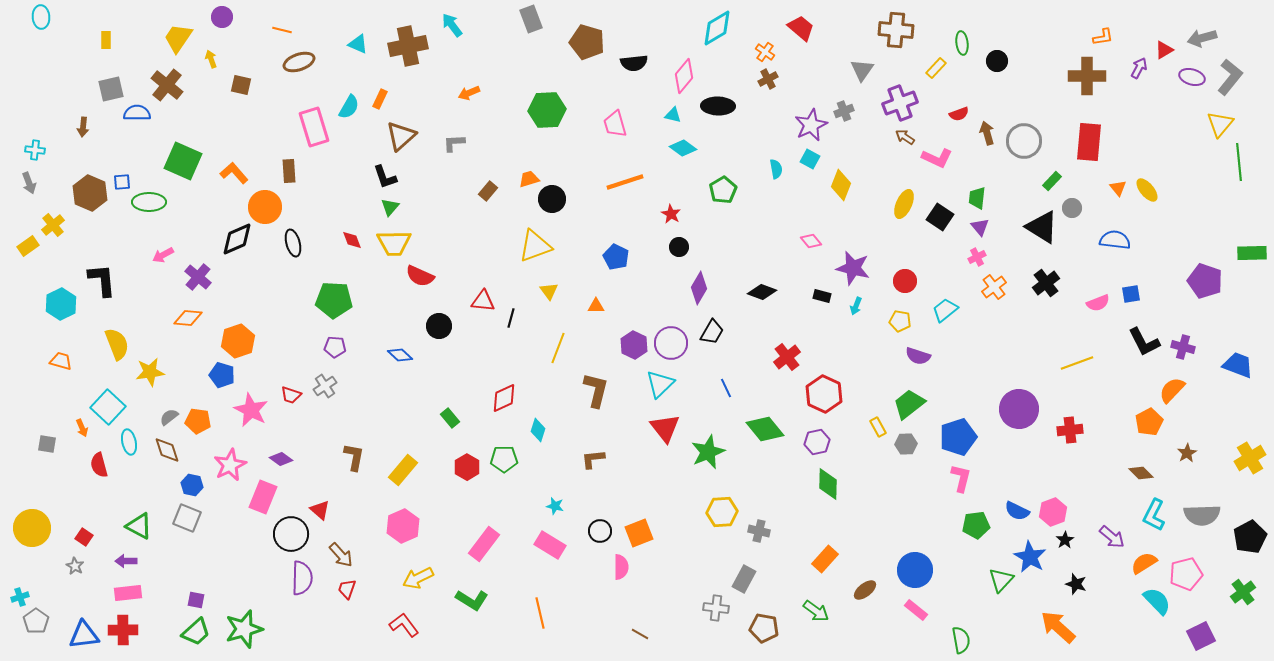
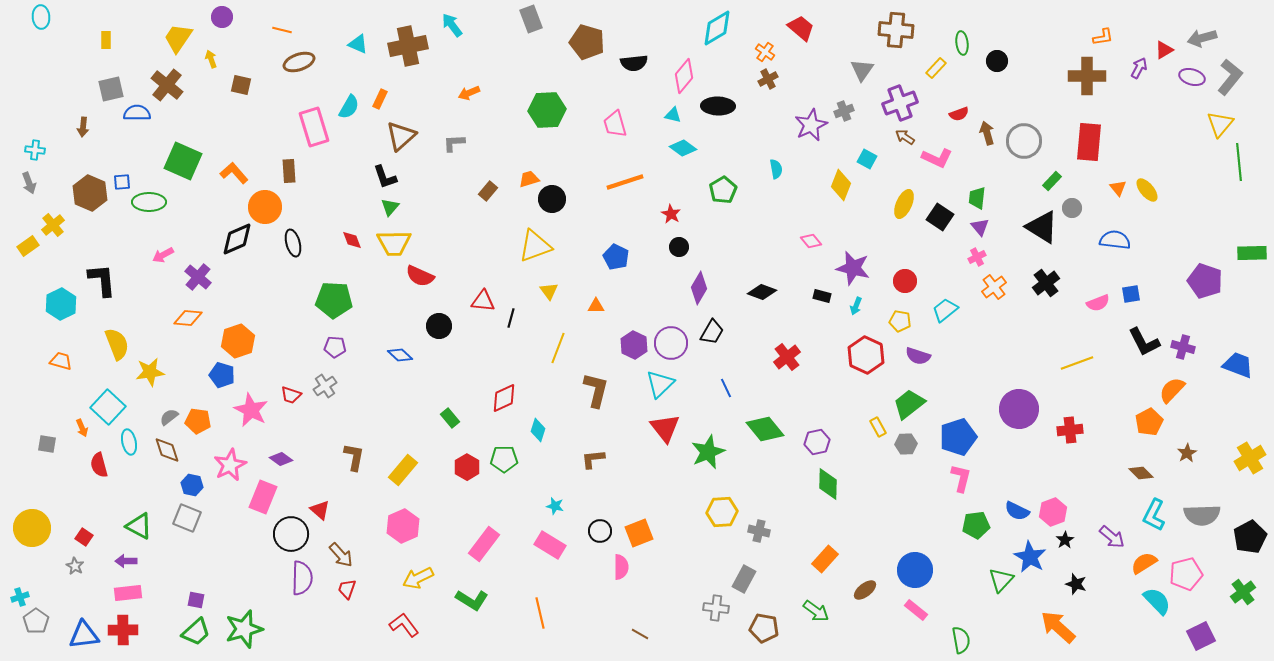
cyan square at (810, 159): moved 57 px right
red hexagon at (824, 394): moved 42 px right, 39 px up
